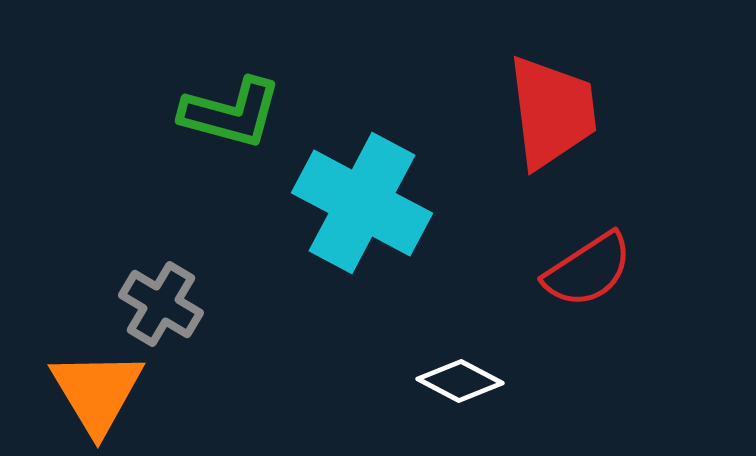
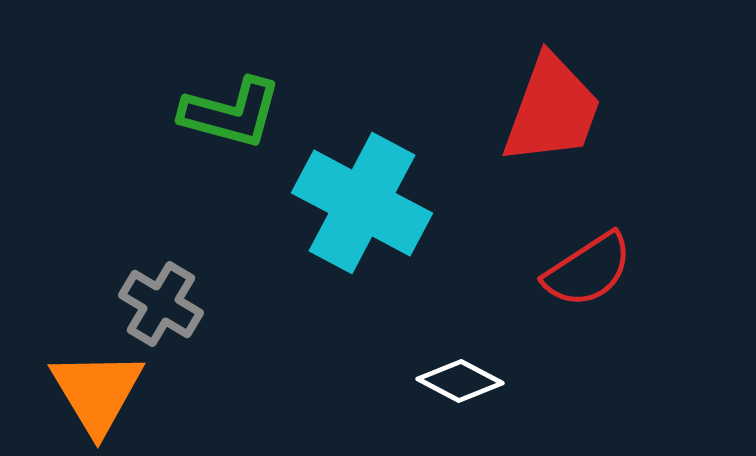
red trapezoid: moved 2 px up; rotated 27 degrees clockwise
